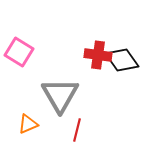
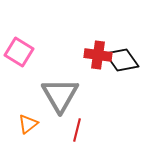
orange triangle: rotated 15 degrees counterclockwise
